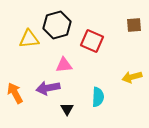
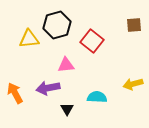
red square: rotated 15 degrees clockwise
pink triangle: moved 2 px right
yellow arrow: moved 1 px right, 7 px down
cyan semicircle: moved 1 px left; rotated 90 degrees counterclockwise
